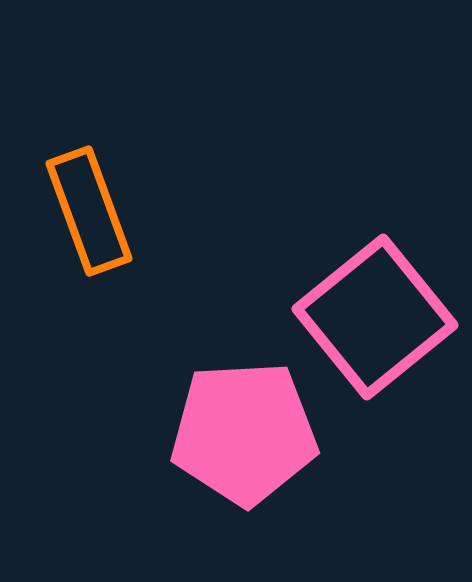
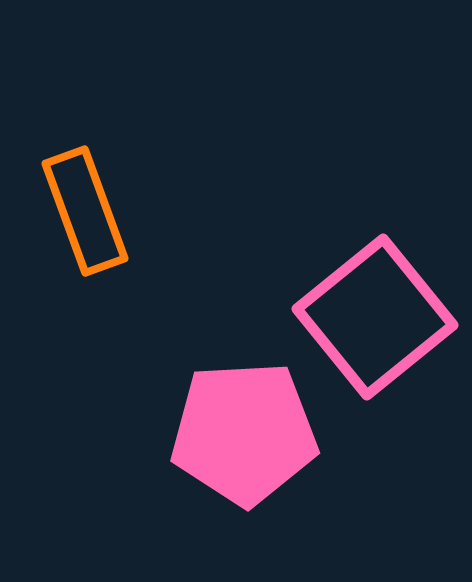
orange rectangle: moved 4 px left
